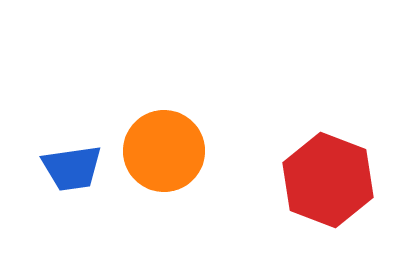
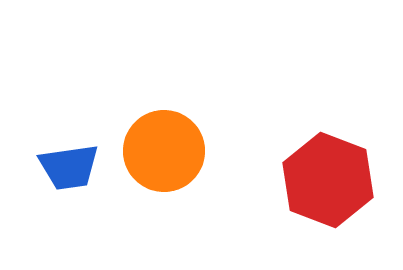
blue trapezoid: moved 3 px left, 1 px up
